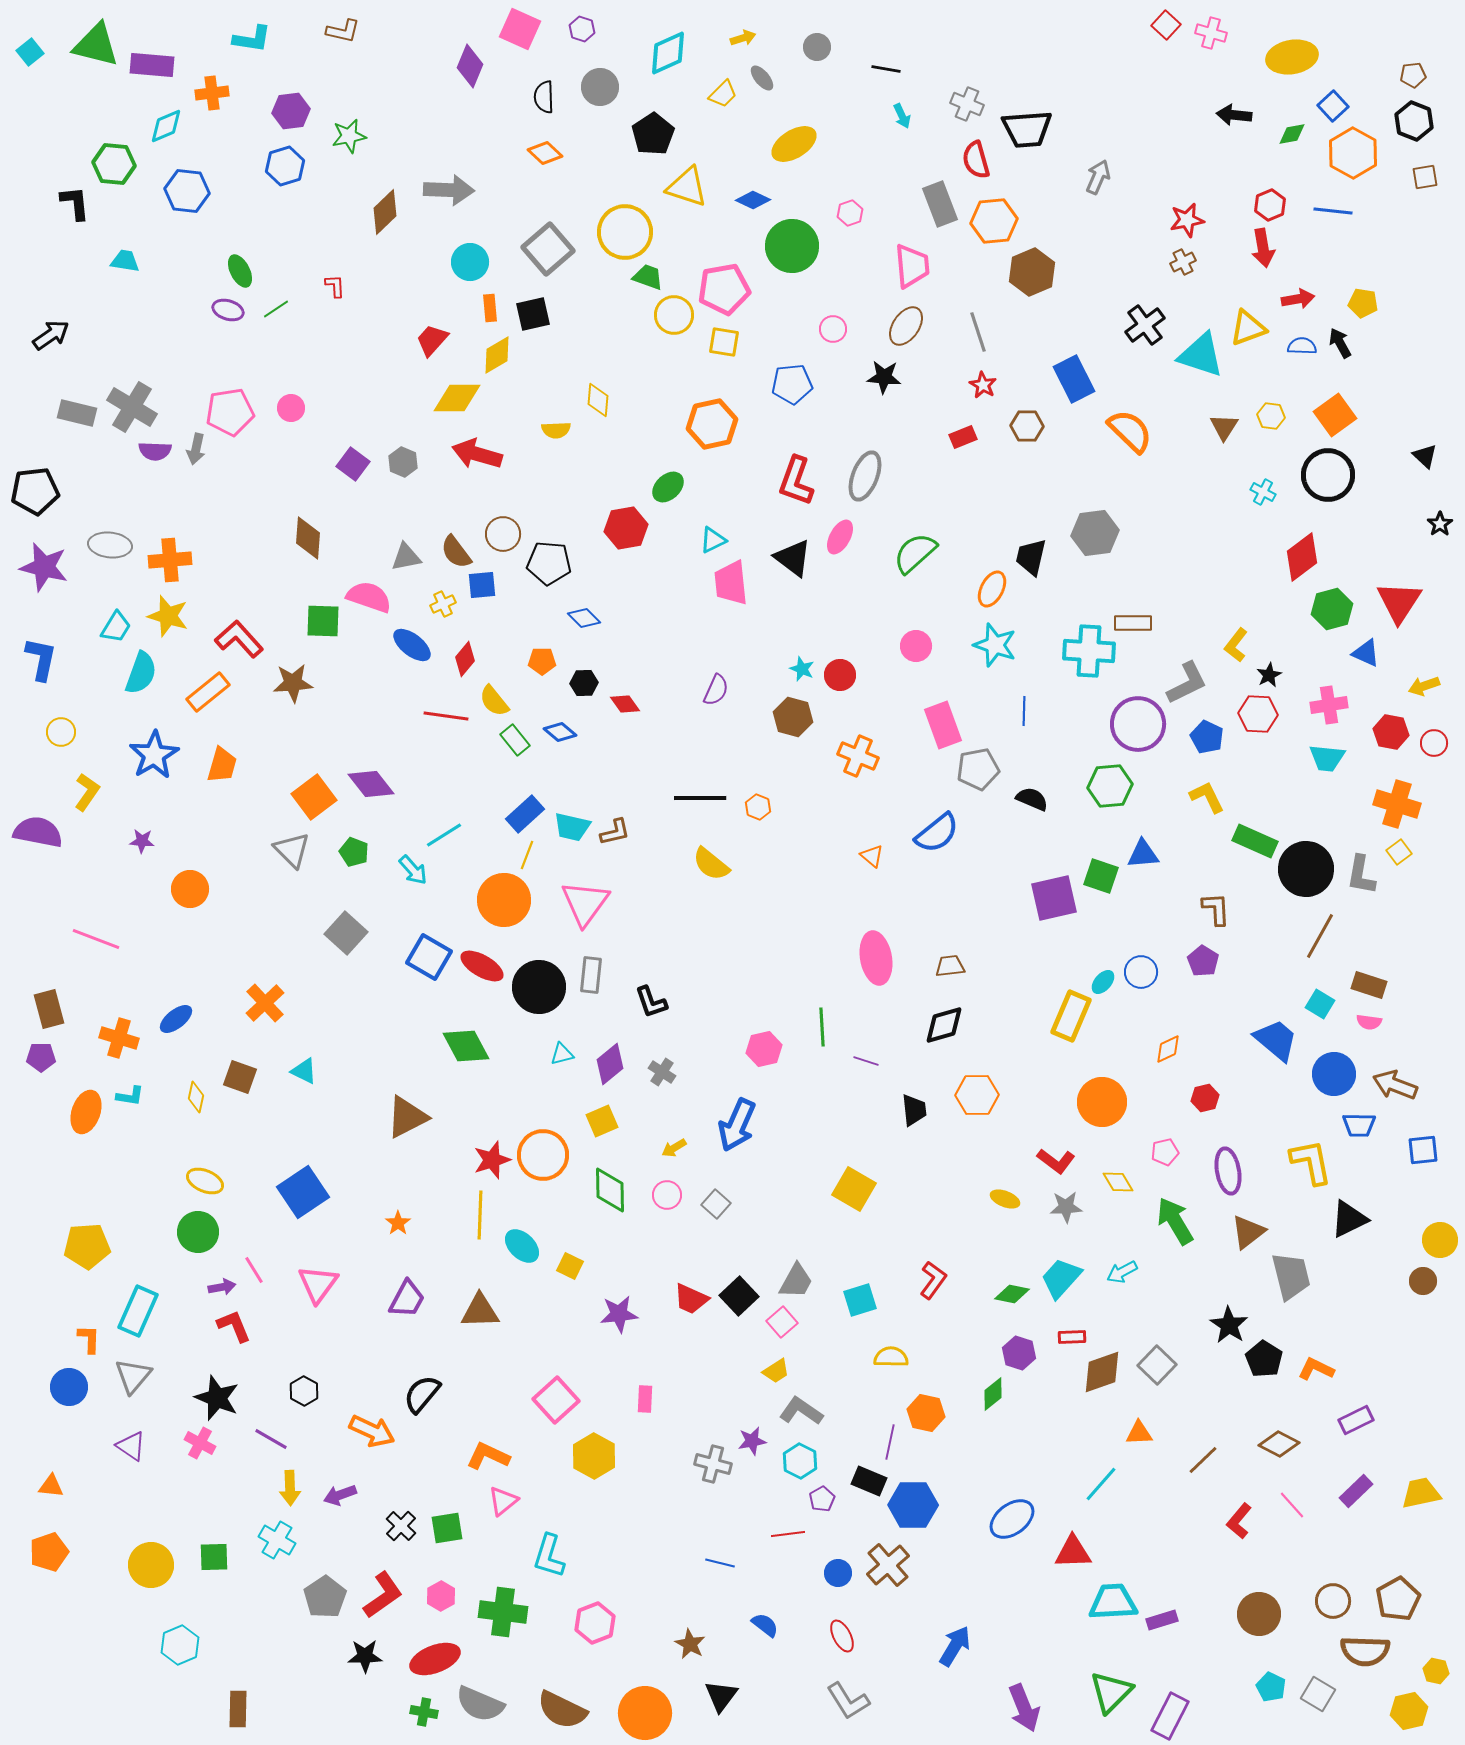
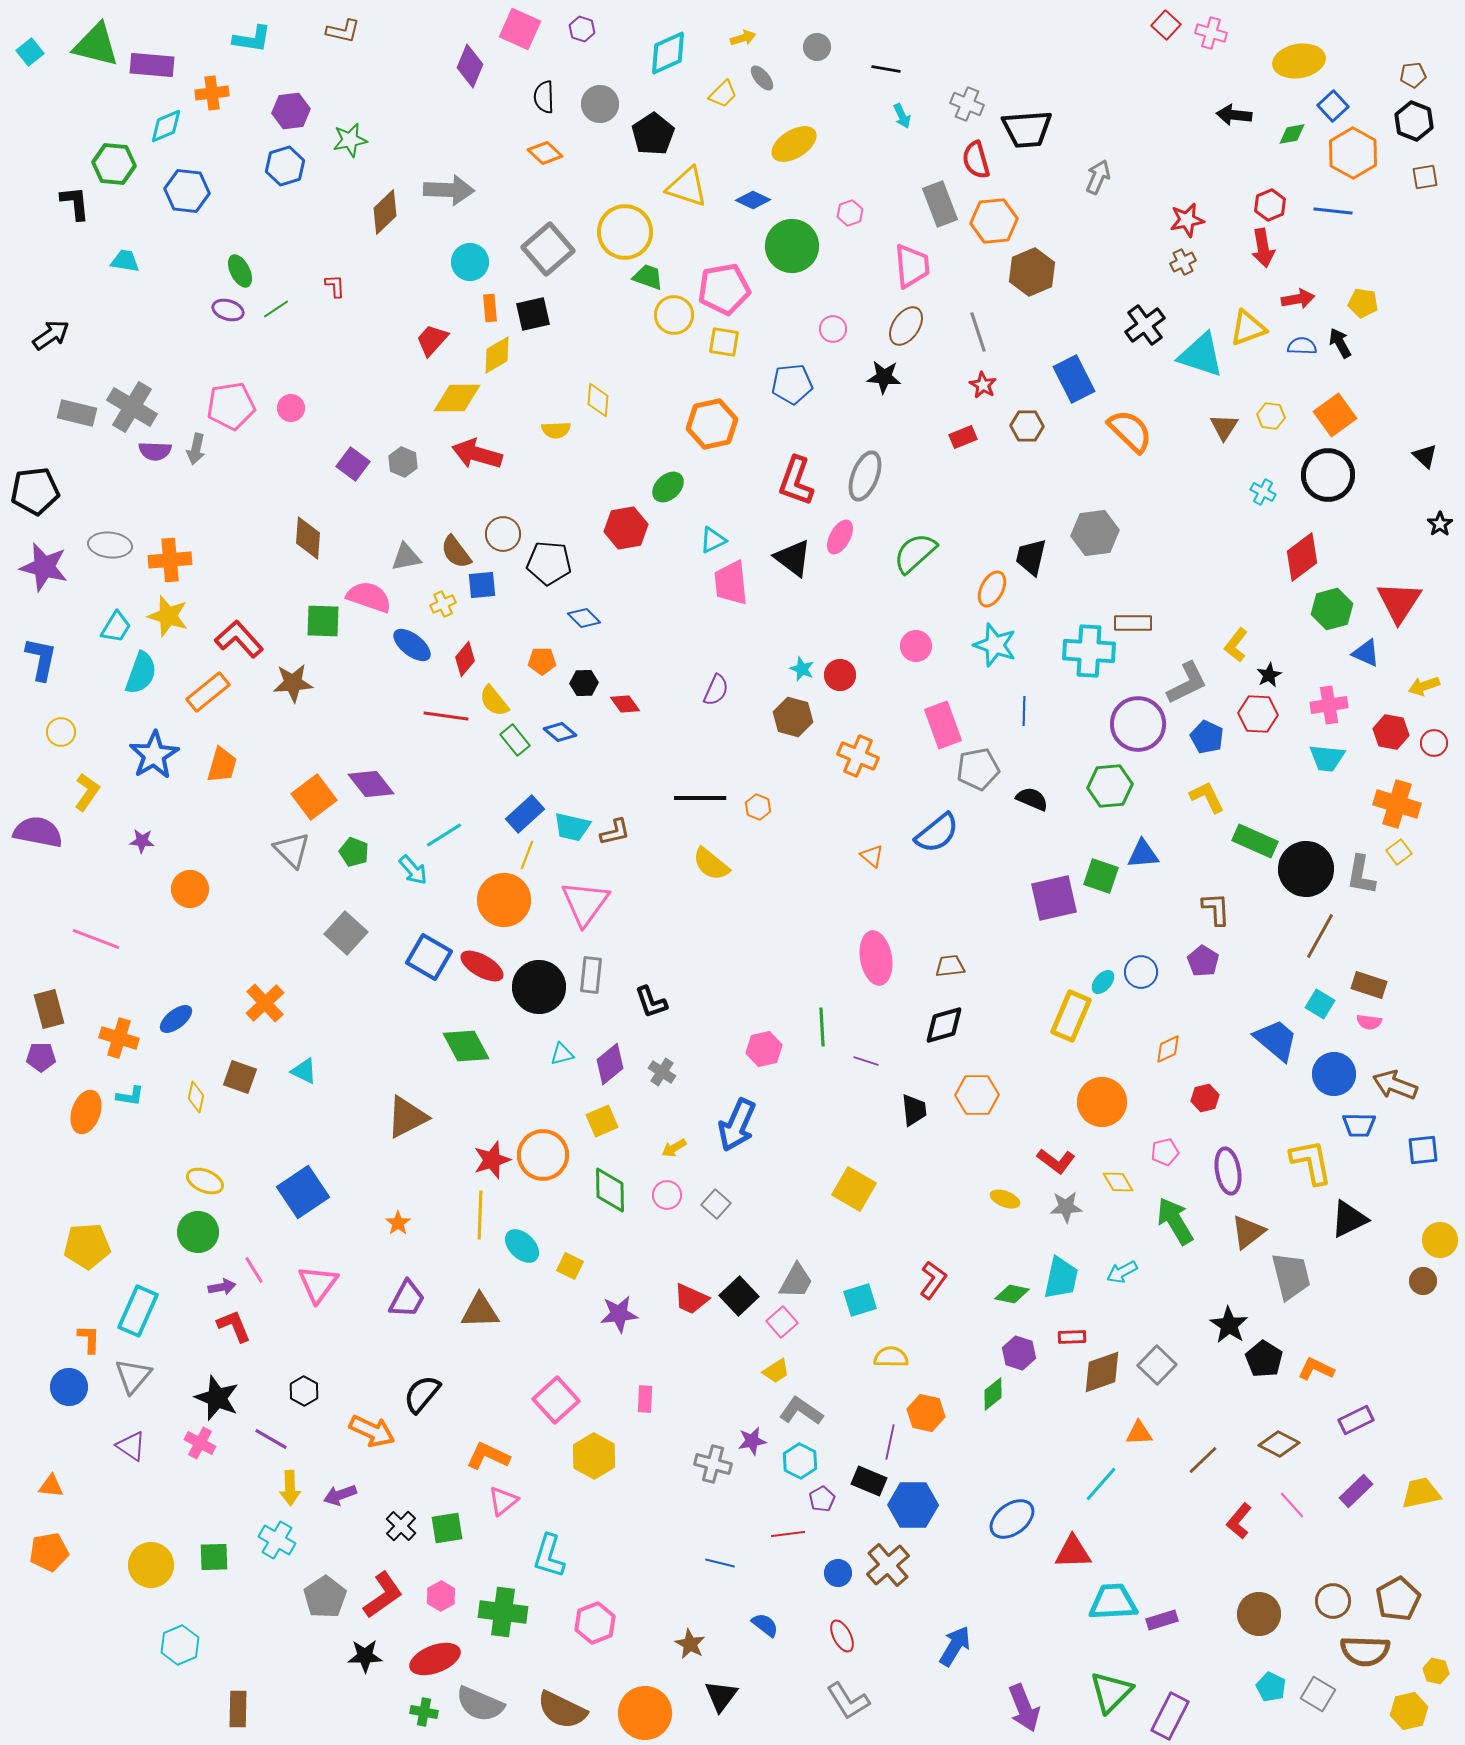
yellow ellipse at (1292, 57): moved 7 px right, 4 px down
gray circle at (600, 87): moved 17 px down
green star at (349, 136): moved 1 px right, 4 px down
pink pentagon at (230, 412): moved 1 px right, 6 px up
cyan trapezoid at (1061, 1278): rotated 150 degrees clockwise
orange pentagon at (49, 1552): rotated 9 degrees clockwise
